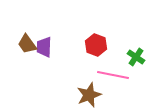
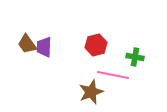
red hexagon: rotated 25 degrees clockwise
green cross: moved 1 px left; rotated 24 degrees counterclockwise
brown star: moved 2 px right, 3 px up
